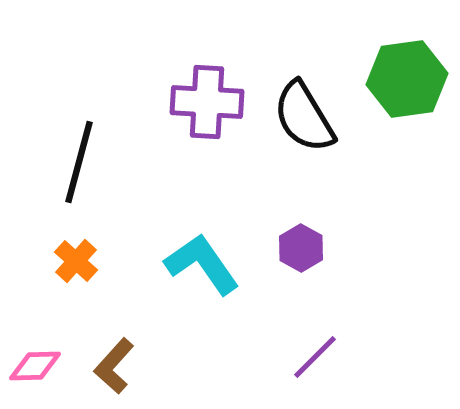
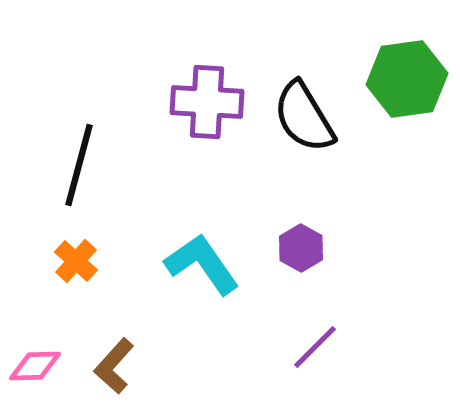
black line: moved 3 px down
purple line: moved 10 px up
